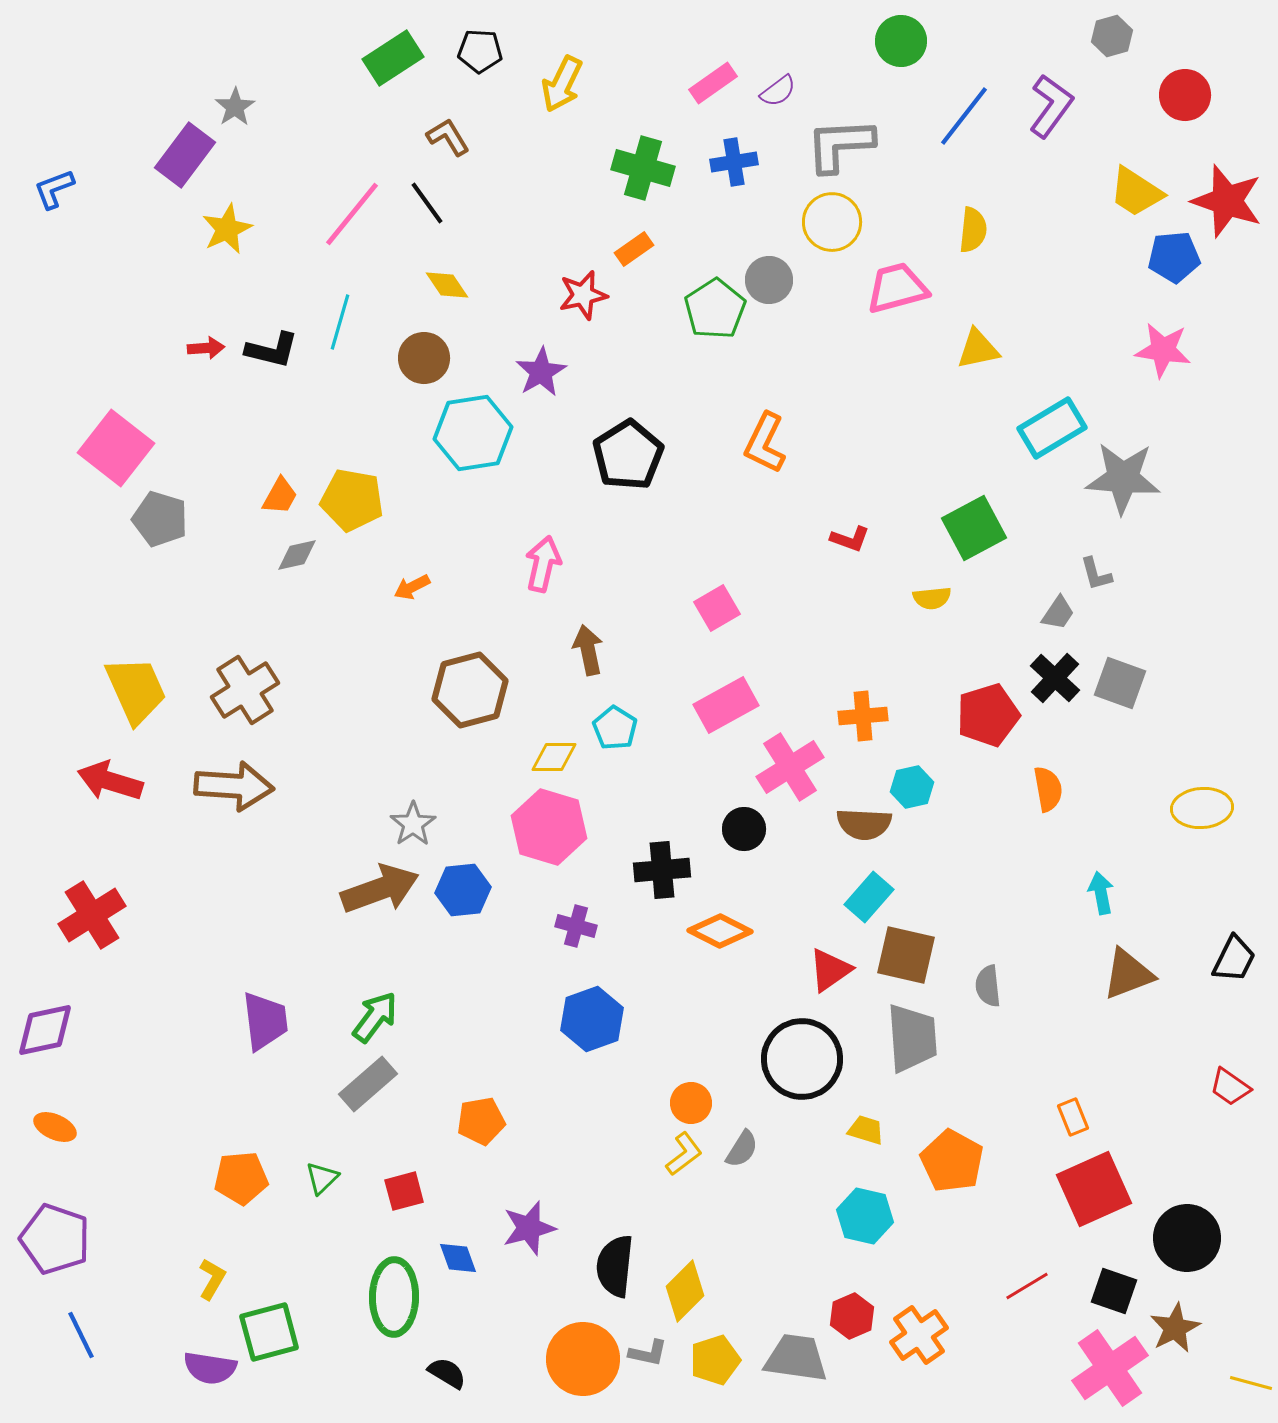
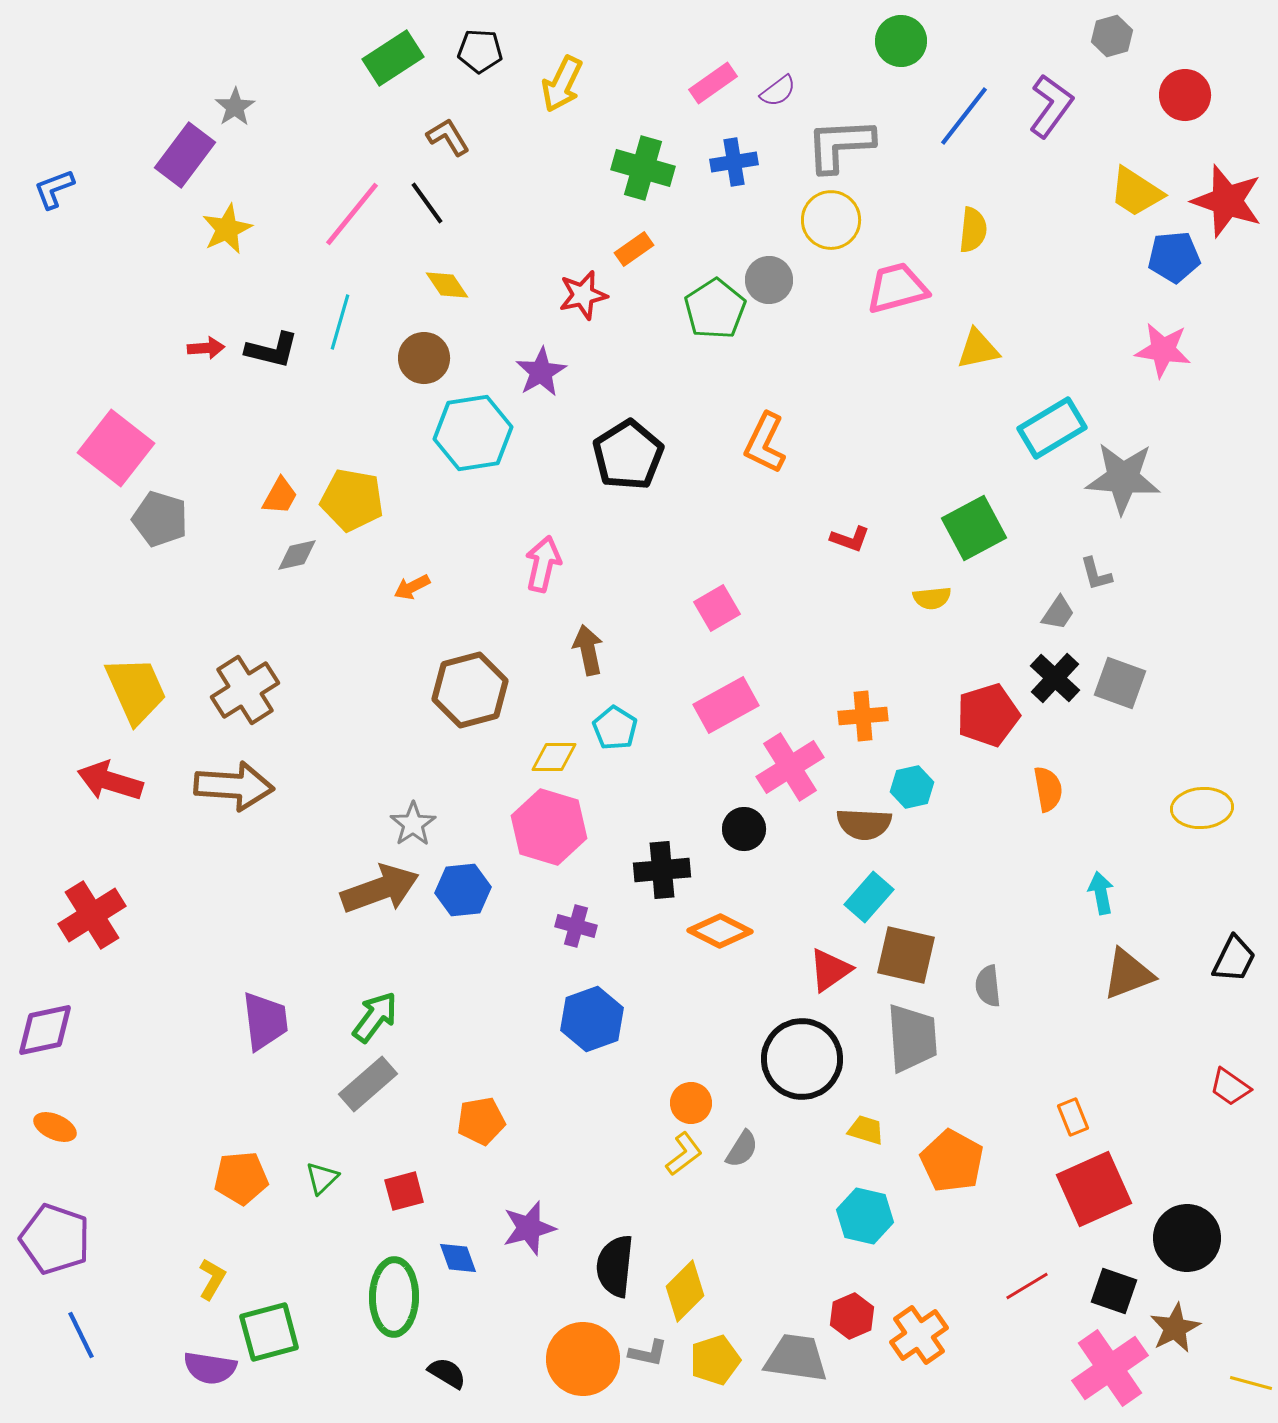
yellow circle at (832, 222): moved 1 px left, 2 px up
